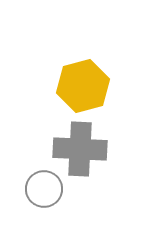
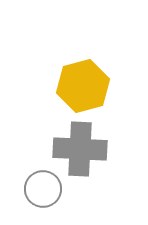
gray circle: moved 1 px left
